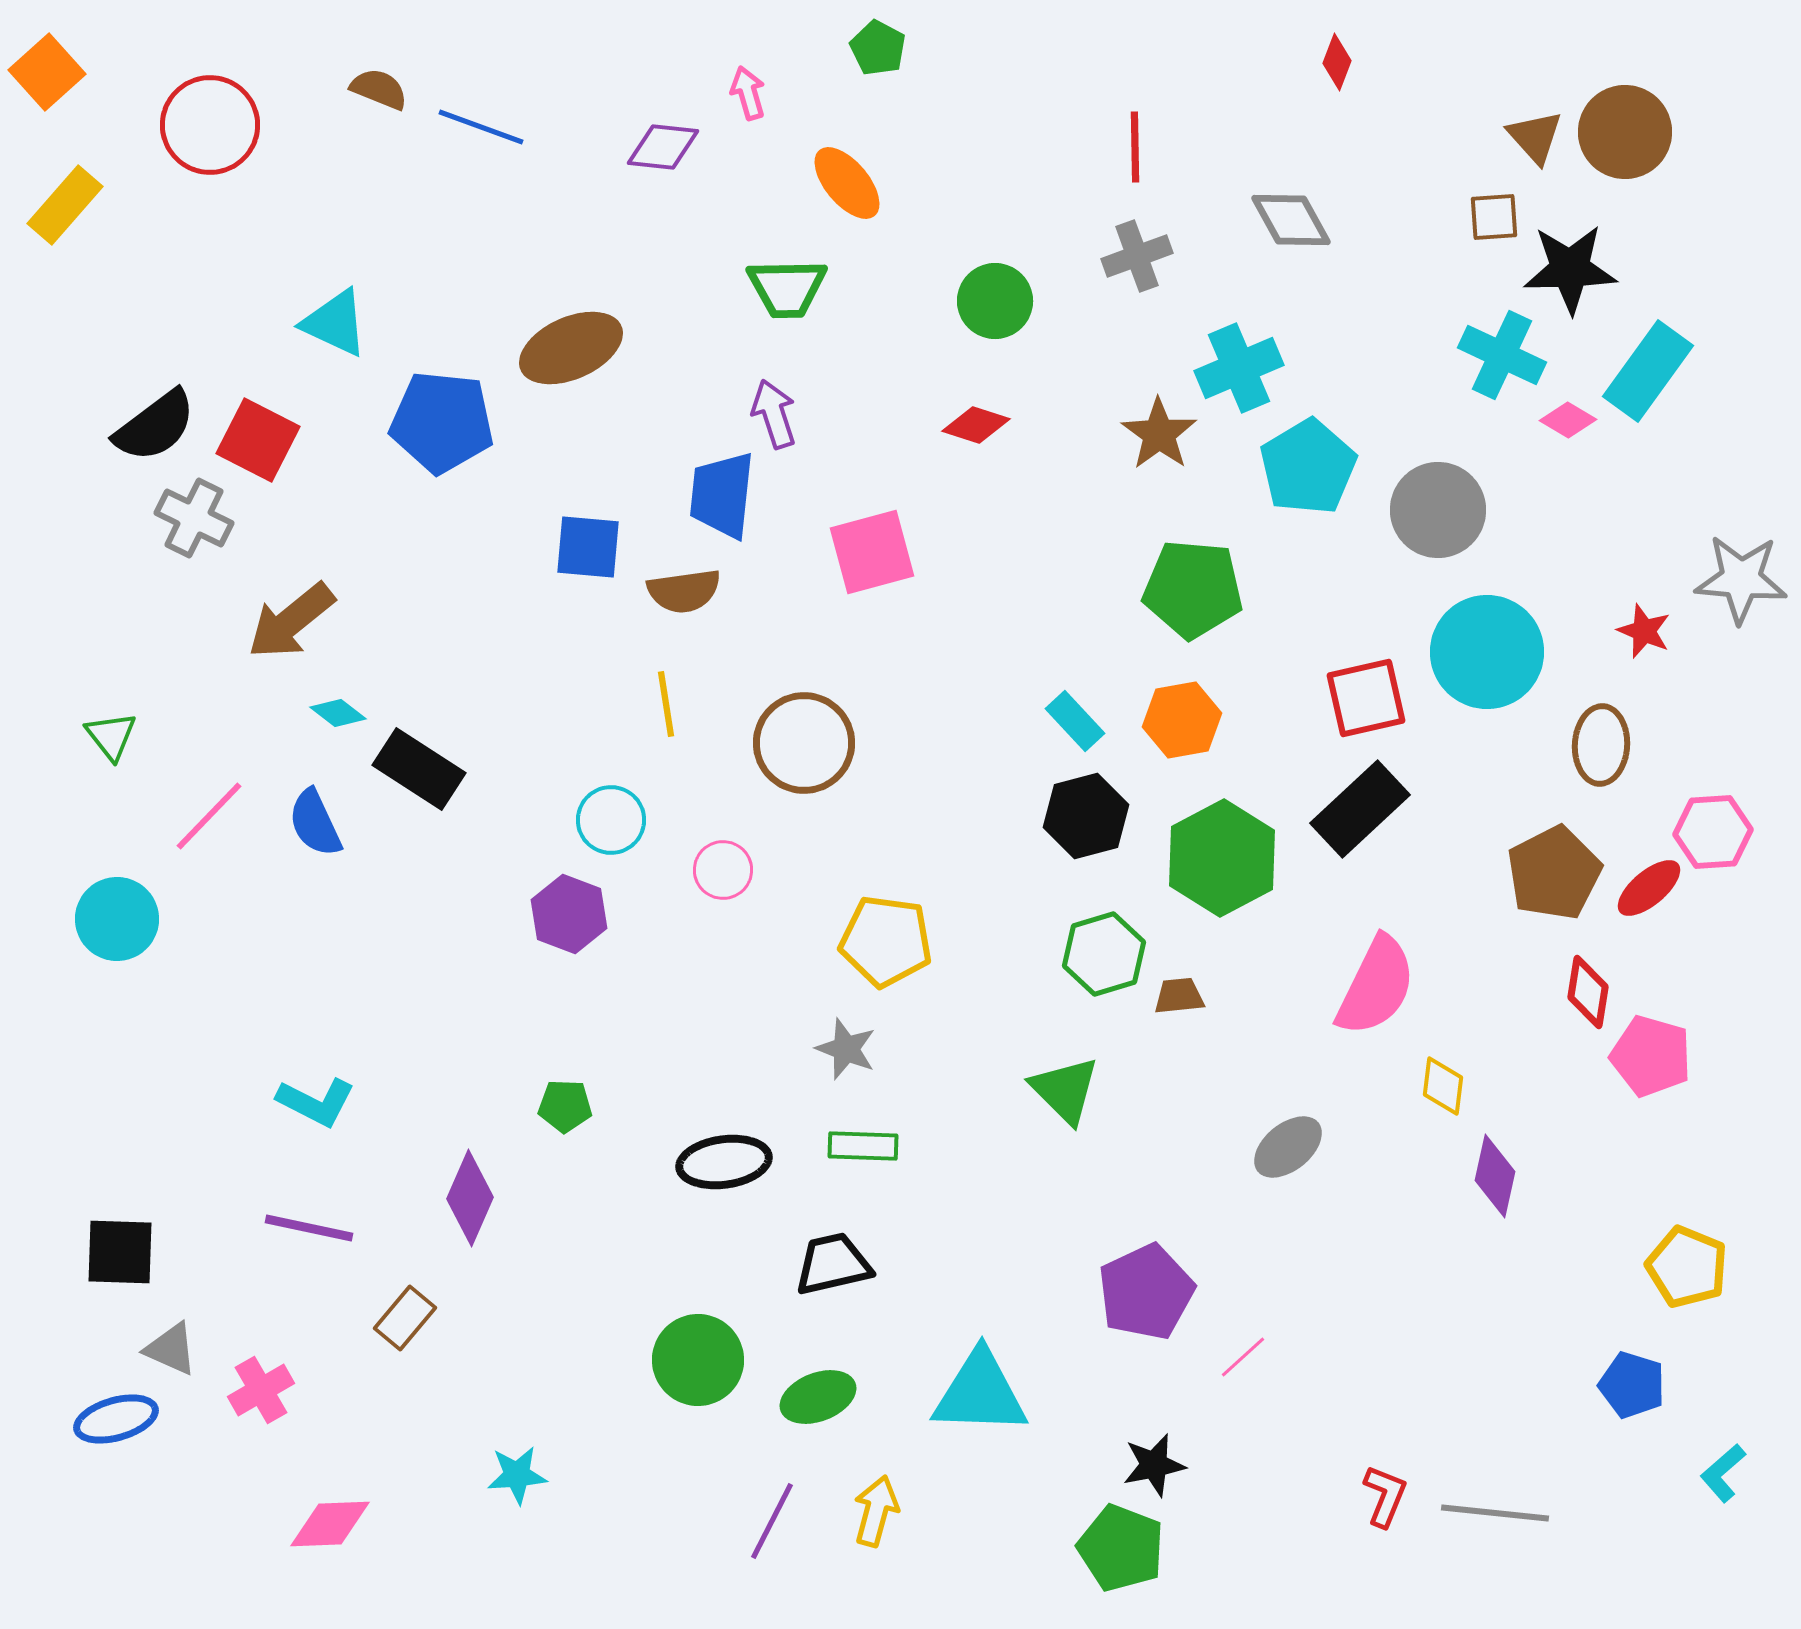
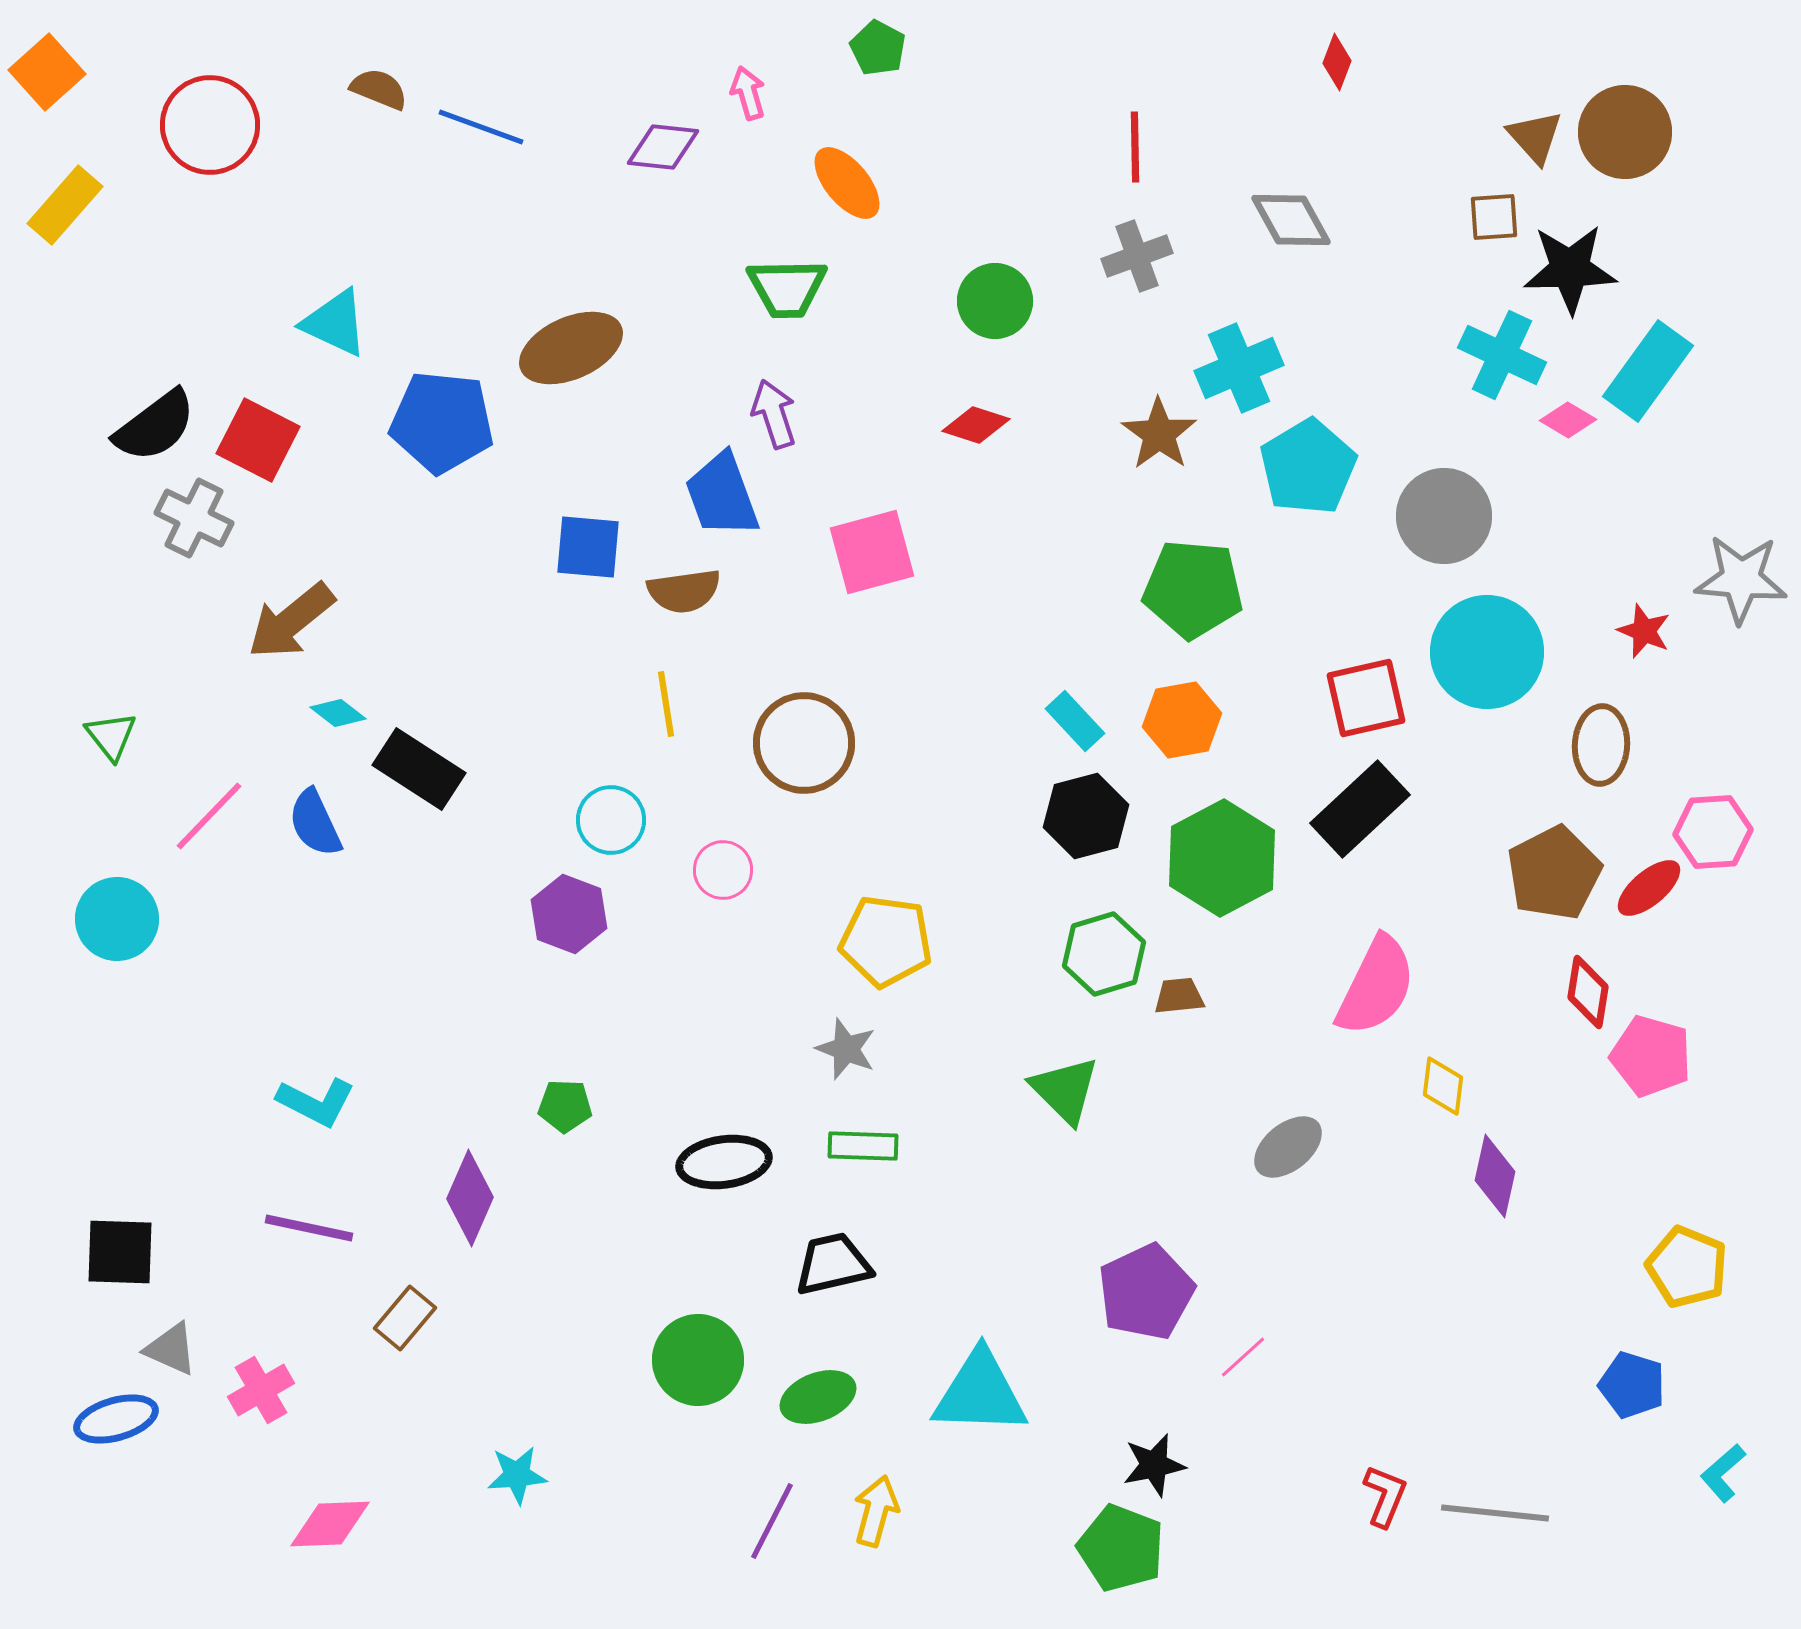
blue trapezoid at (722, 495): rotated 26 degrees counterclockwise
gray circle at (1438, 510): moved 6 px right, 6 px down
